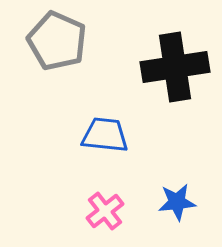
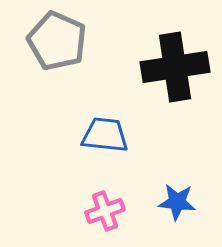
blue star: rotated 12 degrees clockwise
pink cross: rotated 18 degrees clockwise
